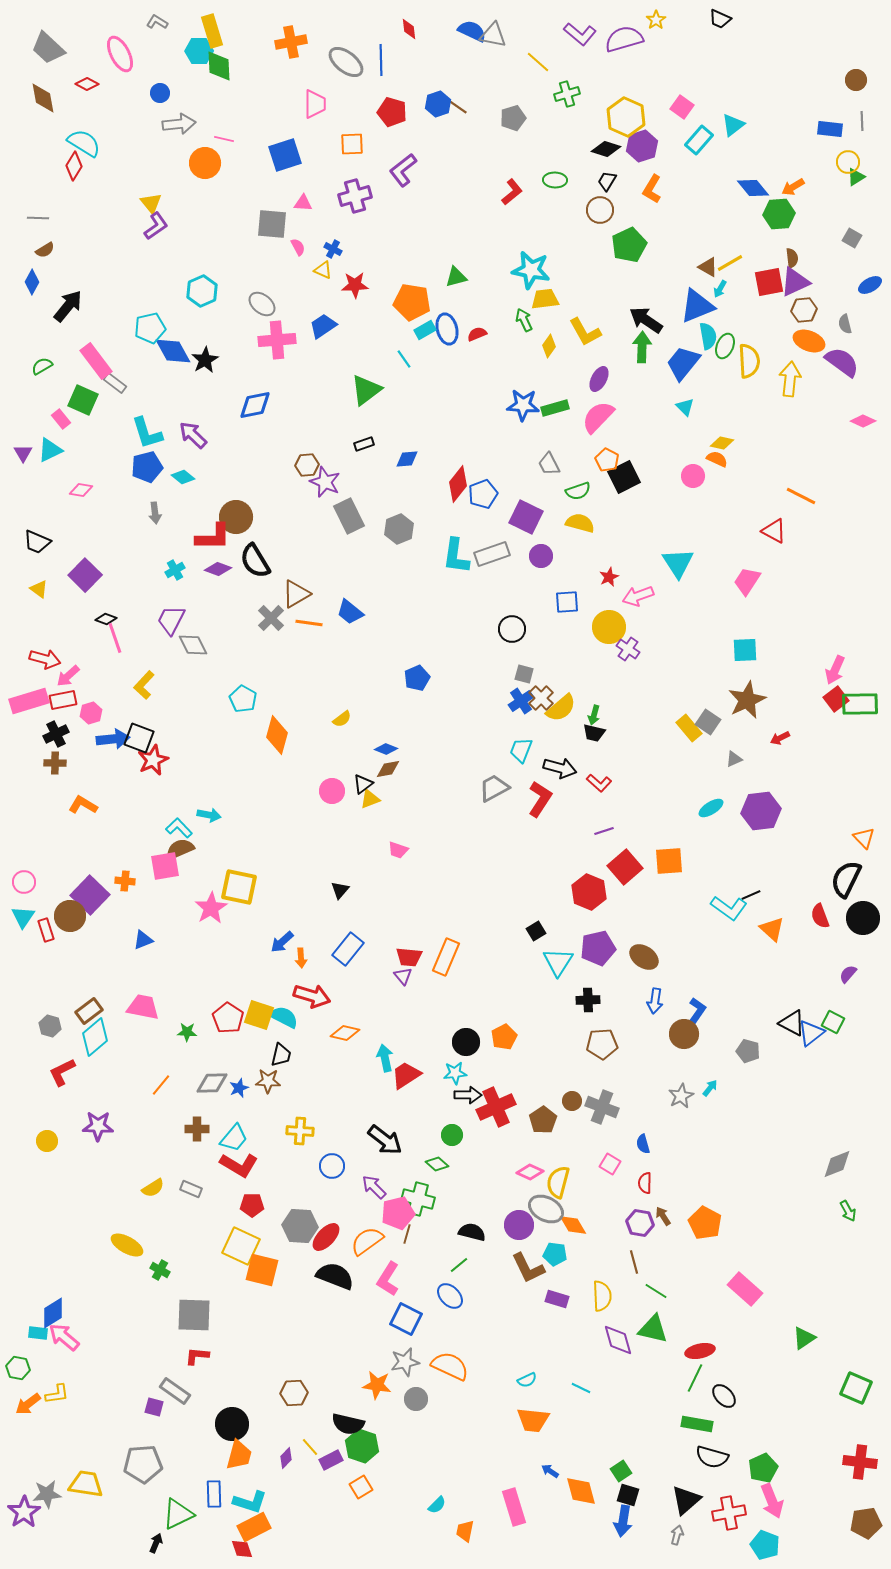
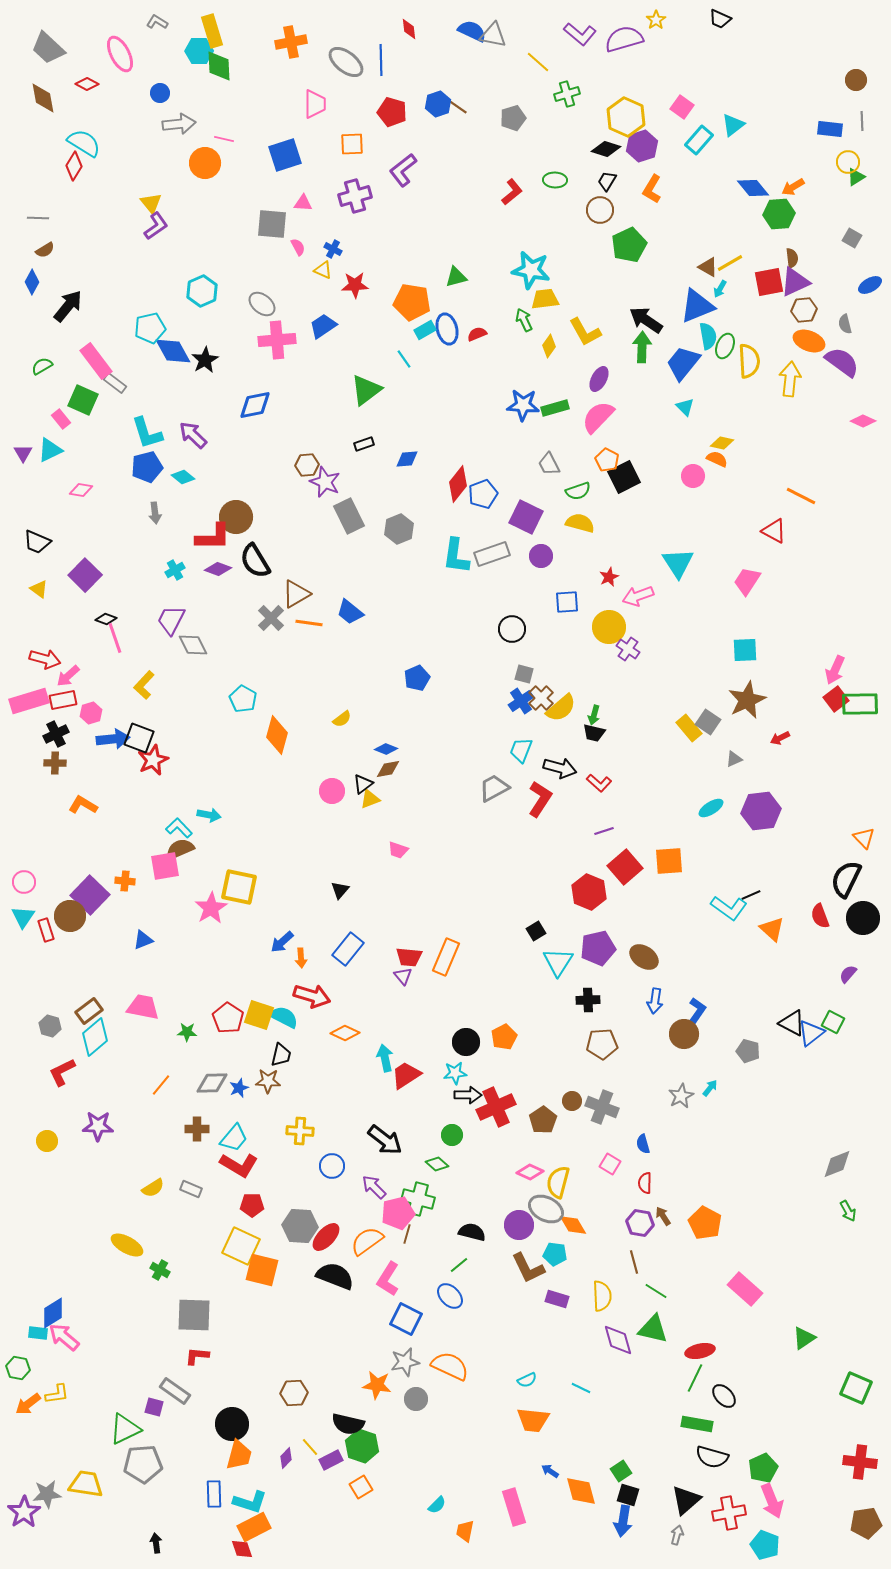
orange diamond at (345, 1033): rotated 12 degrees clockwise
green triangle at (178, 1514): moved 53 px left, 85 px up
black arrow at (156, 1543): rotated 30 degrees counterclockwise
